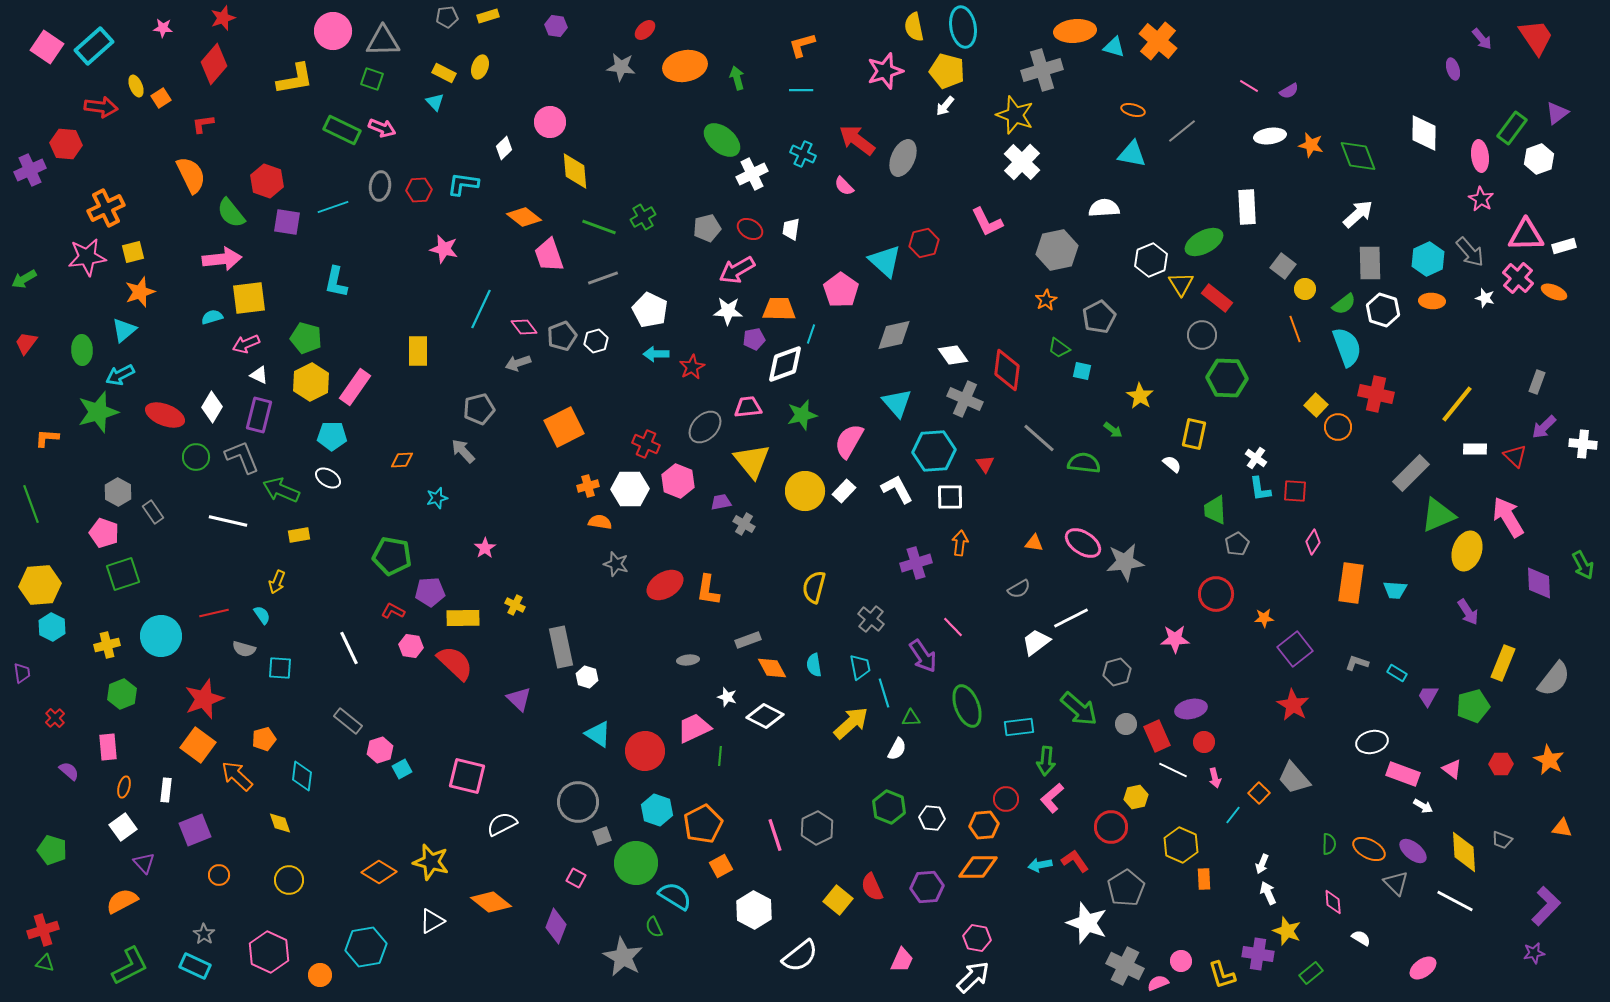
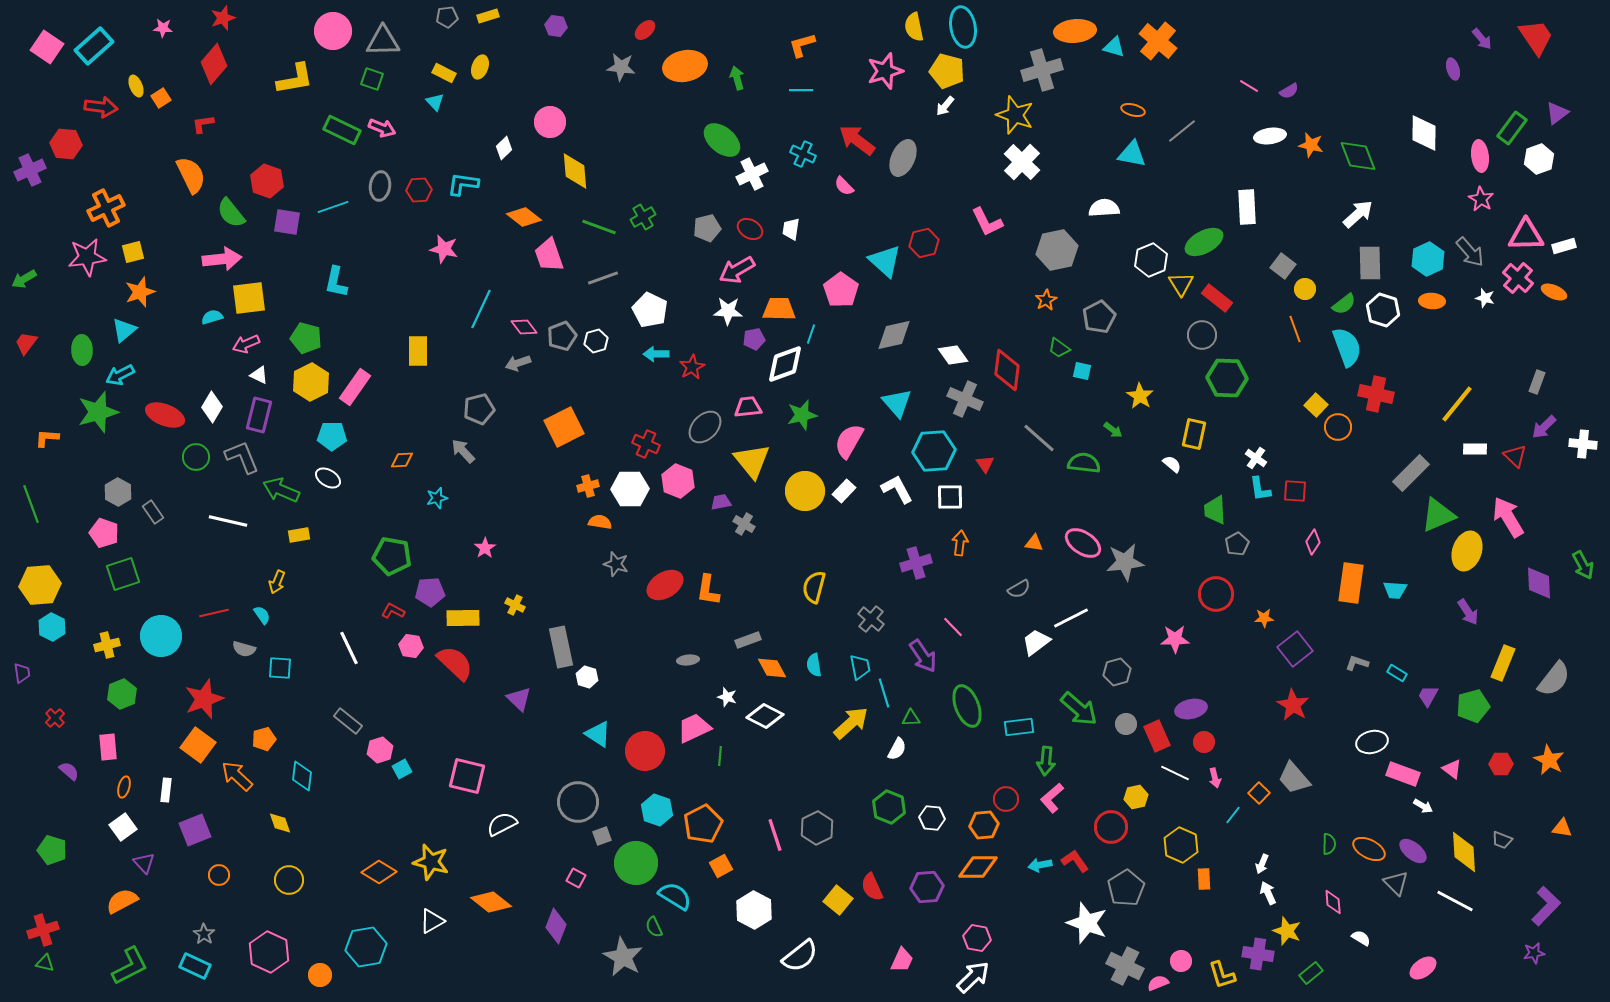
white line at (1173, 770): moved 2 px right, 3 px down
